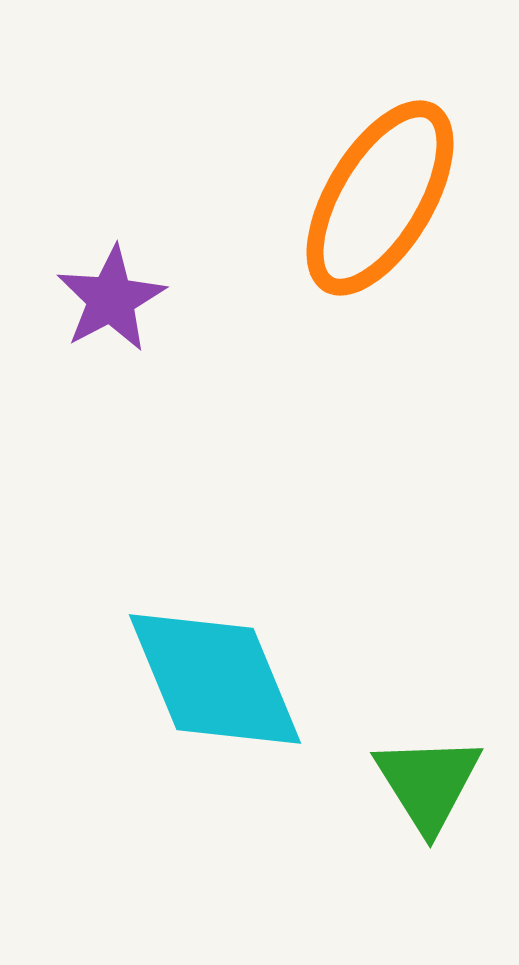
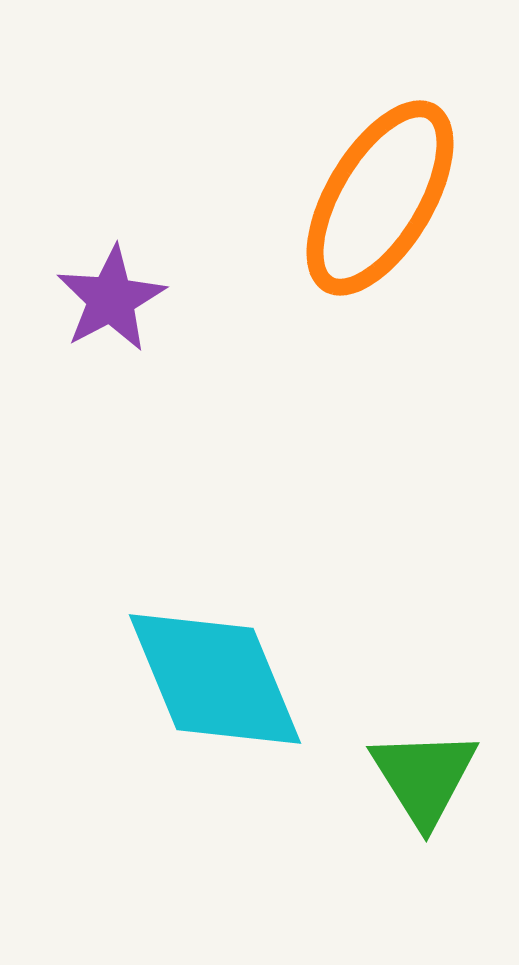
green triangle: moved 4 px left, 6 px up
